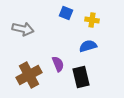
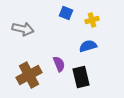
yellow cross: rotated 24 degrees counterclockwise
purple semicircle: moved 1 px right
